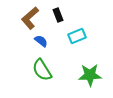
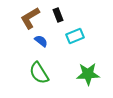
brown L-shape: rotated 10 degrees clockwise
cyan rectangle: moved 2 px left
green semicircle: moved 3 px left, 3 px down
green star: moved 2 px left, 1 px up
